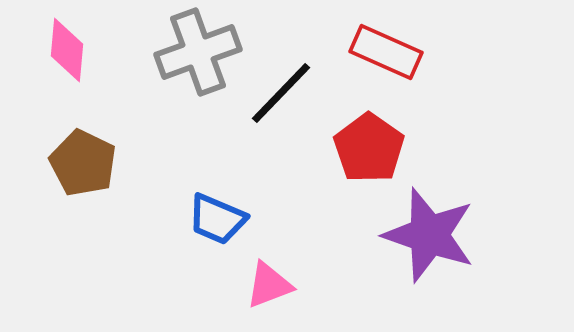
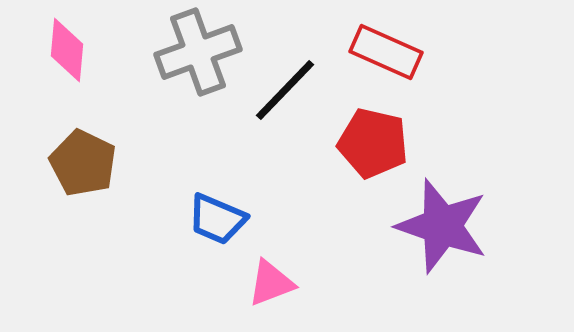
black line: moved 4 px right, 3 px up
red pentagon: moved 4 px right, 5 px up; rotated 22 degrees counterclockwise
purple star: moved 13 px right, 9 px up
pink triangle: moved 2 px right, 2 px up
